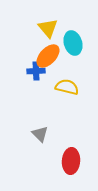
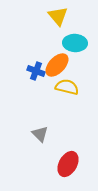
yellow triangle: moved 10 px right, 12 px up
cyan ellipse: moved 2 px right; rotated 70 degrees counterclockwise
orange ellipse: moved 9 px right, 9 px down
blue cross: rotated 24 degrees clockwise
red ellipse: moved 3 px left, 3 px down; rotated 25 degrees clockwise
